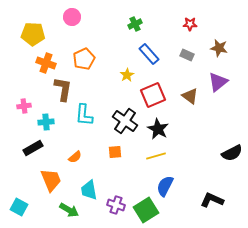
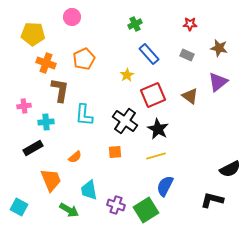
brown L-shape: moved 3 px left, 1 px down
black semicircle: moved 2 px left, 16 px down
black L-shape: rotated 10 degrees counterclockwise
